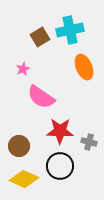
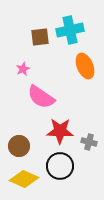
brown square: rotated 24 degrees clockwise
orange ellipse: moved 1 px right, 1 px up
